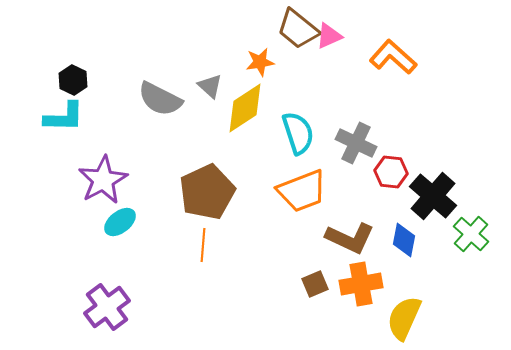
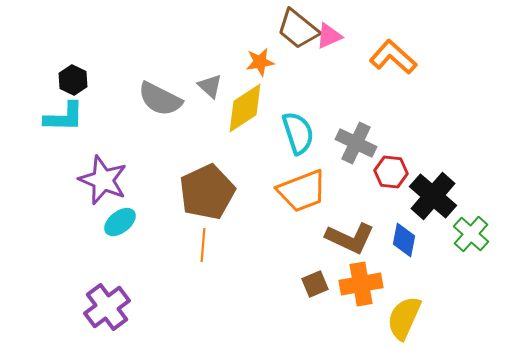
purple star: rotated 21 degrees counterclockwise
